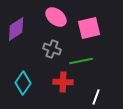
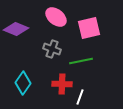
purple diamond: rotated 55 degrees clockwise
red cross: moved 1 px left, 2 px down
white line: moved 16 px left
